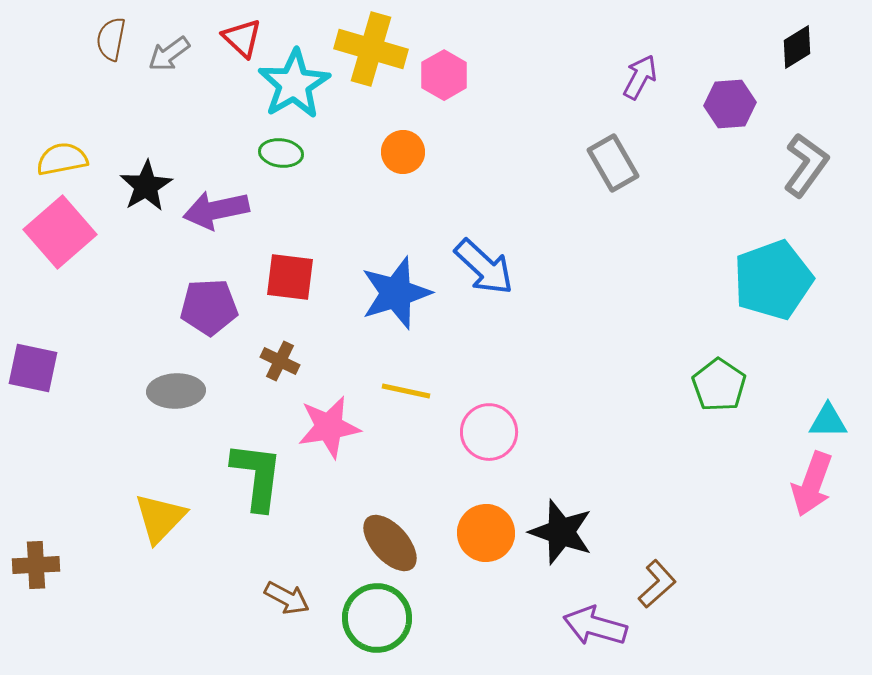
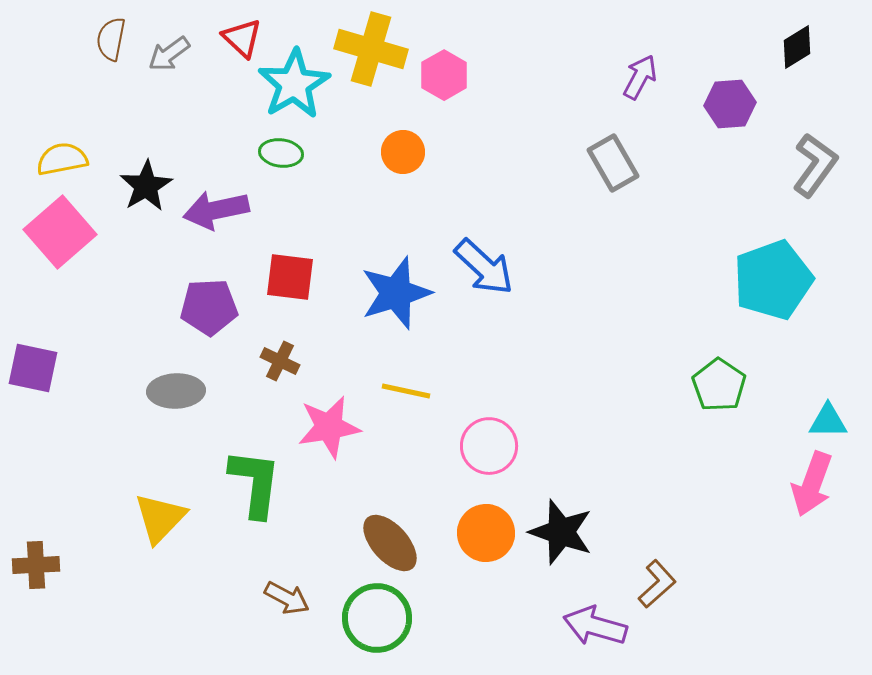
gray L-shape at (806, 165): moved 9 px right
pink circle at (489, 432): moved 14 px down
green L-shape at (257, 476): moved 2 px left, 7 px down
